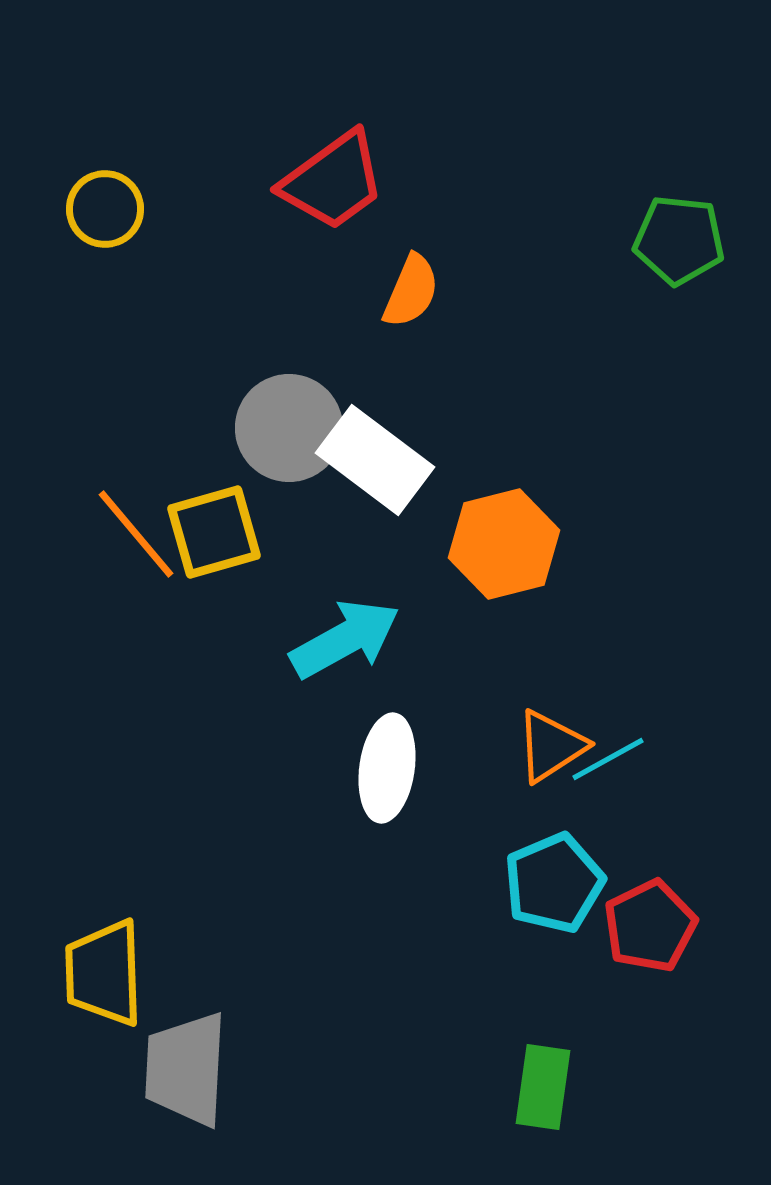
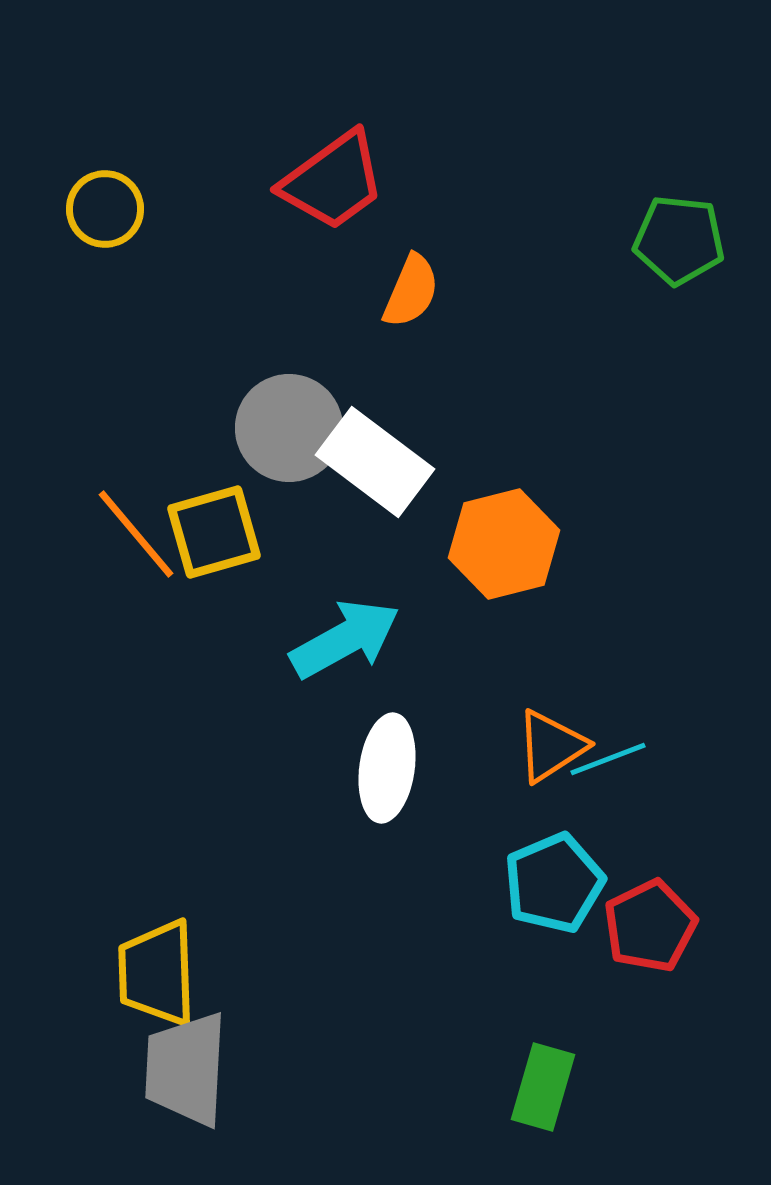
white rectangle: moved 2 px down
cyan line: rotated 8 degrees clockwise
yellow trapezoid: moved 53 px right
green rectangle: rotated 8 degrees clockwise
